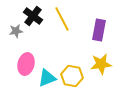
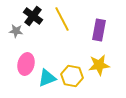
gray star: rotated 16 degrees clockwise
yellow star: moved 2 px left, 1 px down
